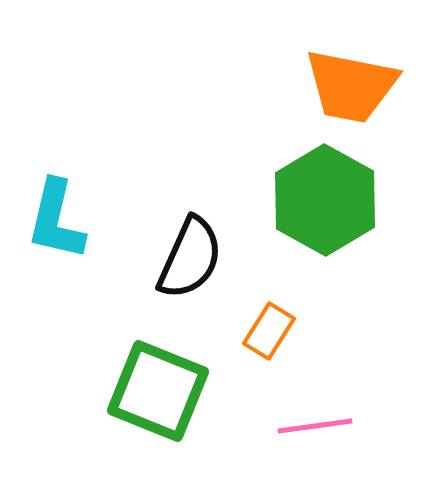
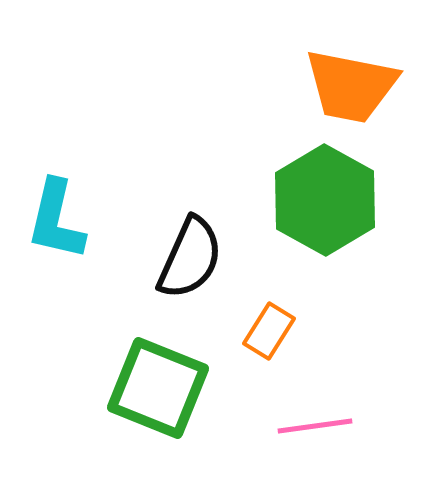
green square: moved 3 px up
